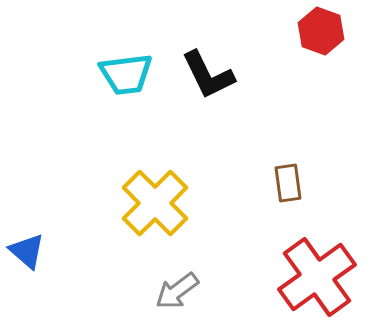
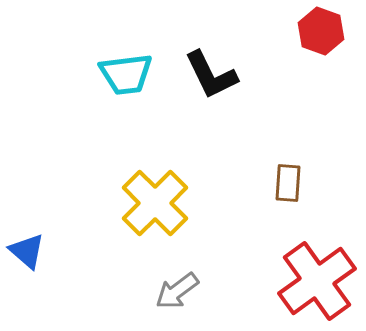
black L-shape: moved 3 px right
brown rectangle: rotated 12 degrees clockwise
red cross: moved 4 px down
